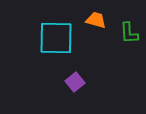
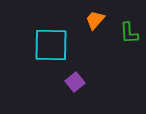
orange trapezoid: moved 1 px left; rotated 65 degrees counterclockwise
cyan square: moved 5 px left, 7 px down
